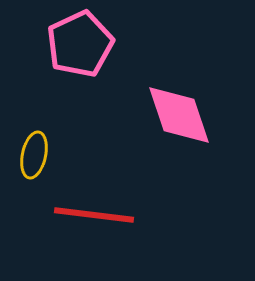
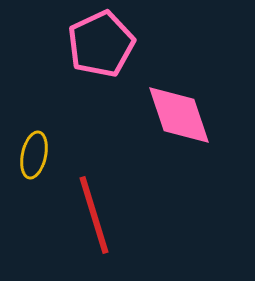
pink pentagon: moved 21 px right
red line: rotated 66 degrees clockwise
